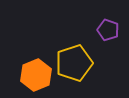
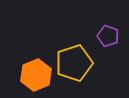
purple pentagon: moved 6 px down
